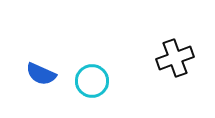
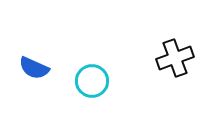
blue semicircle: moved 7 px left, 6 px up
